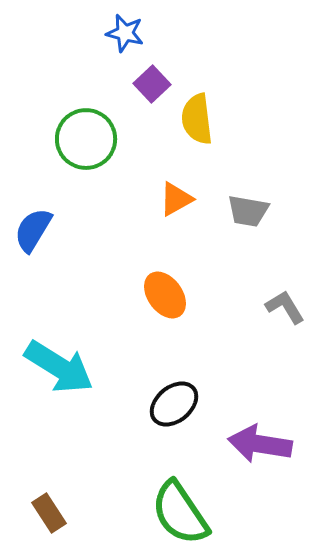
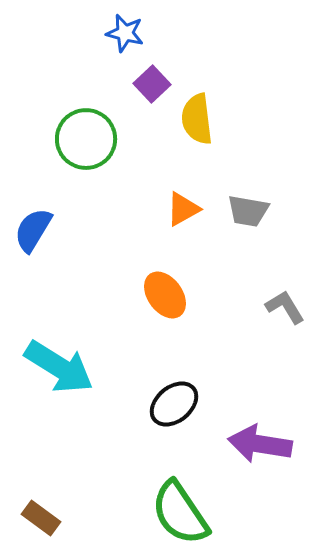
orange triangle: moved 7 px right, 10 px down
brown rectangle: moved 8 px left, 5 px down; rotated 21 degrees counterclockwise
